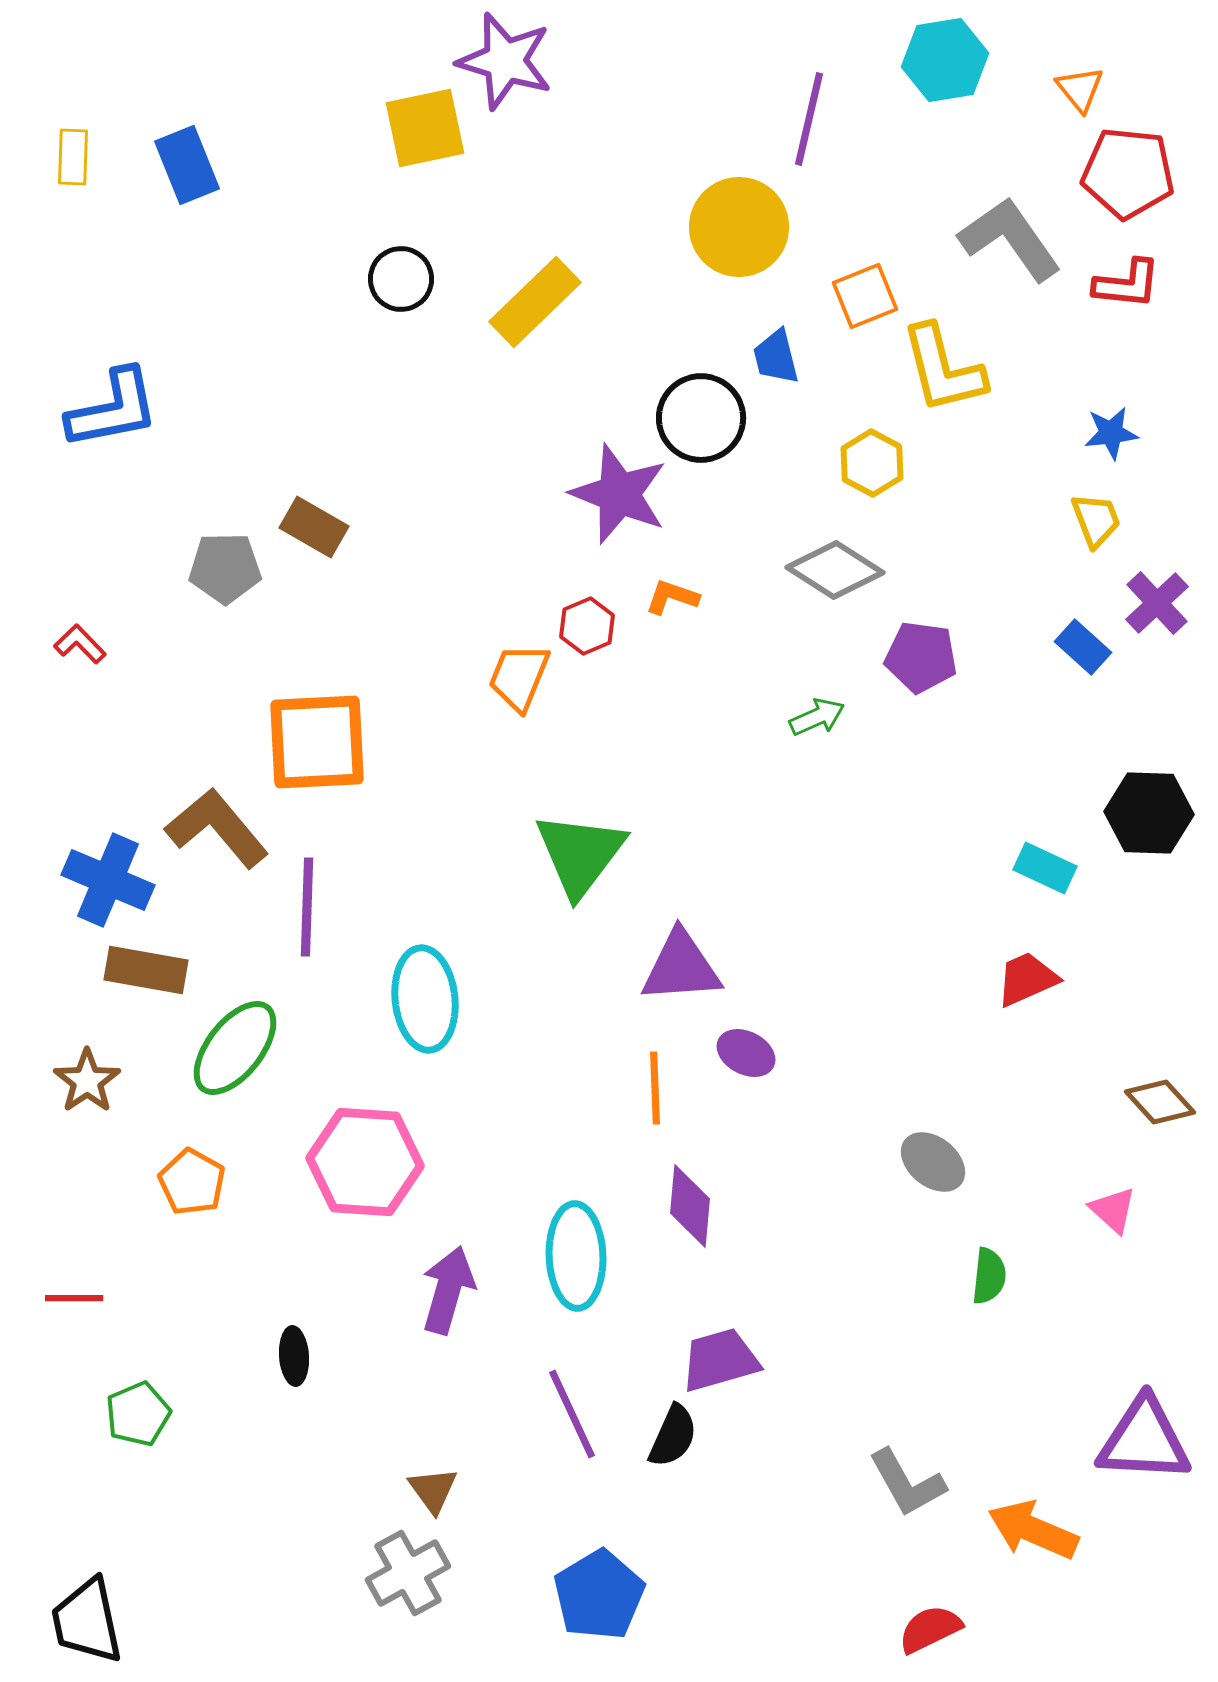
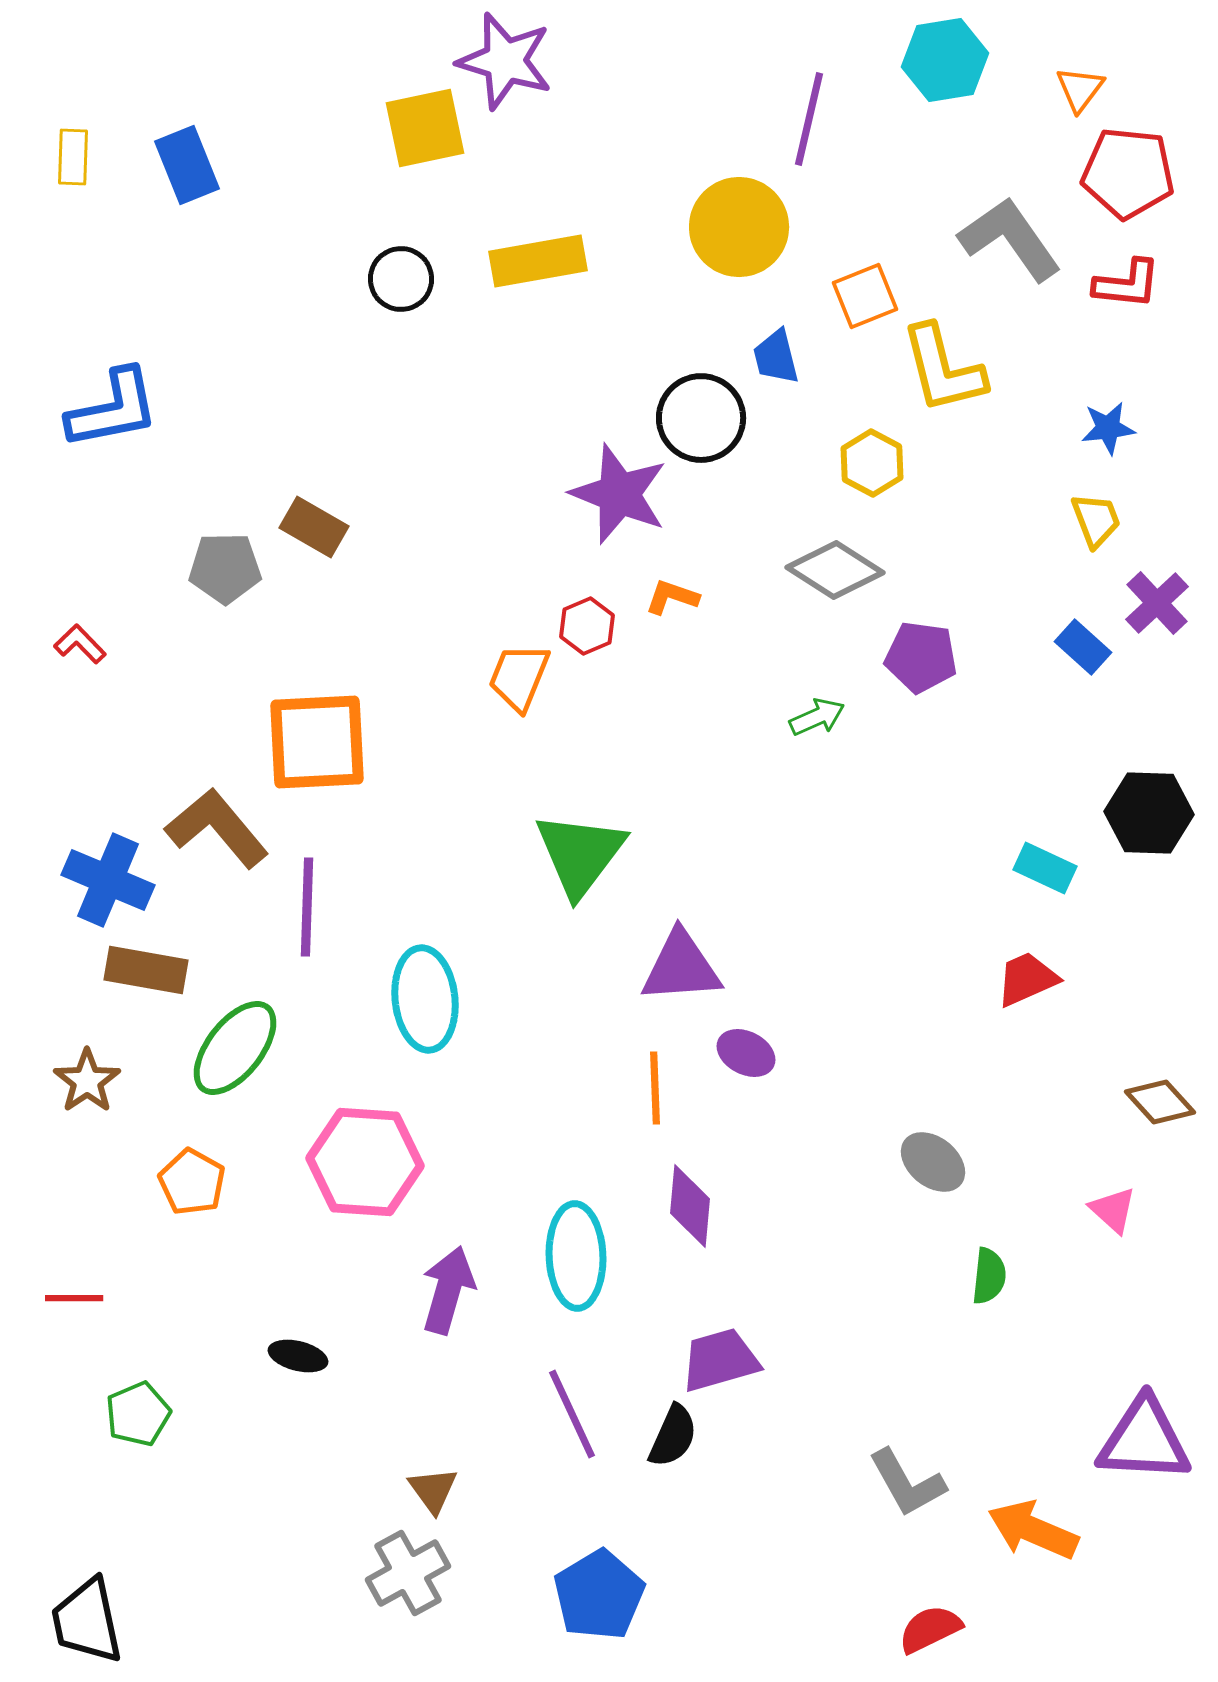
orange triangle at (1080, 89): rotated 16 degrees clockwise
yellow rectangle at (535, 302): moved 3 px right, 41 px up; rotated 34 degrees clockwise
blue star at (1111, 433): moved 3 px left, 5 px up
black ellipse at (294, 1356): moved 4 px right; rotated 72 degrees counterclockwise
